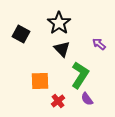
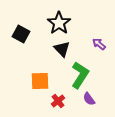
purple semicircle: moved 2 px right
